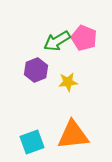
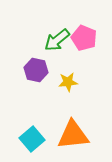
green arrow: moved 1 px up; rotated 8 degrees counterclockwise
purple hexagon: rotated 25 degrees counterclockwise
cyan square: moved 3 px up; rotated 20 degrees counterclockwise
